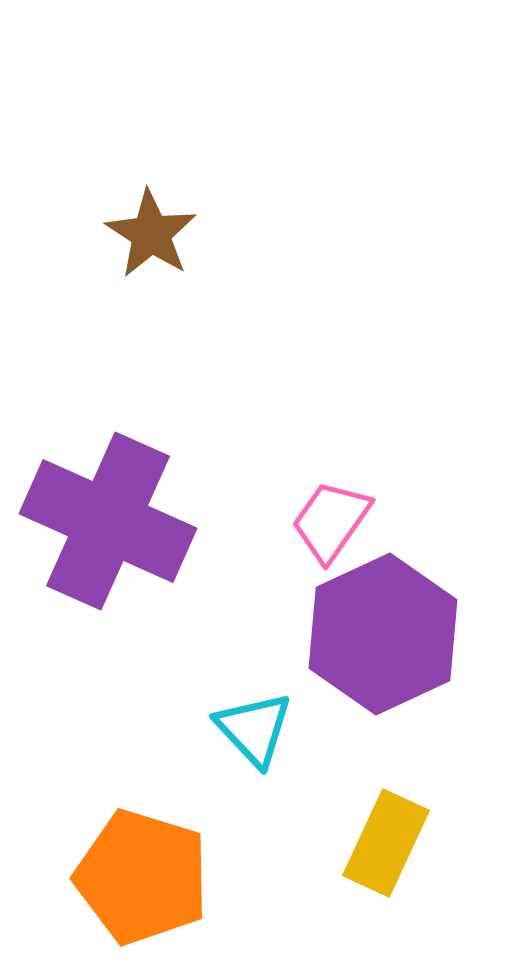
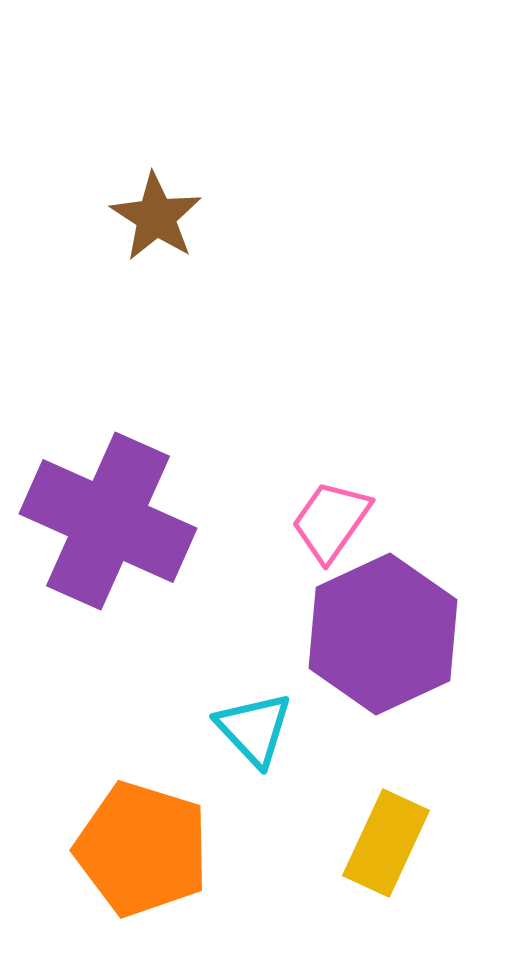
brown star: moved 5 px right, 17 px up
orange pentagon: moved 28 px up
